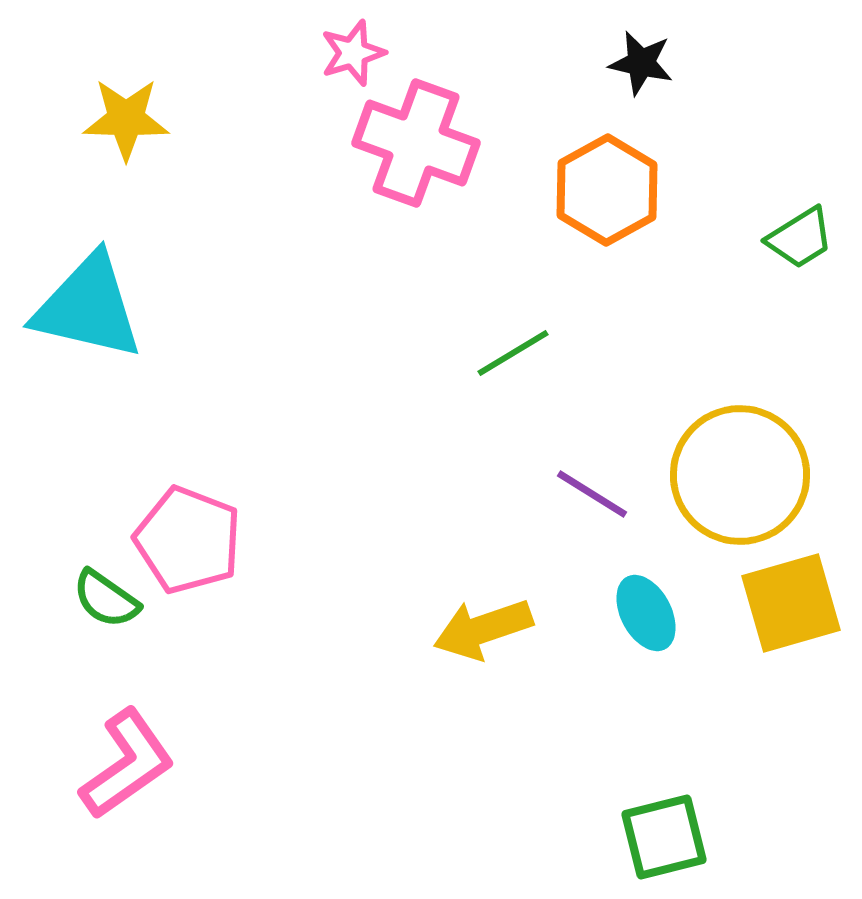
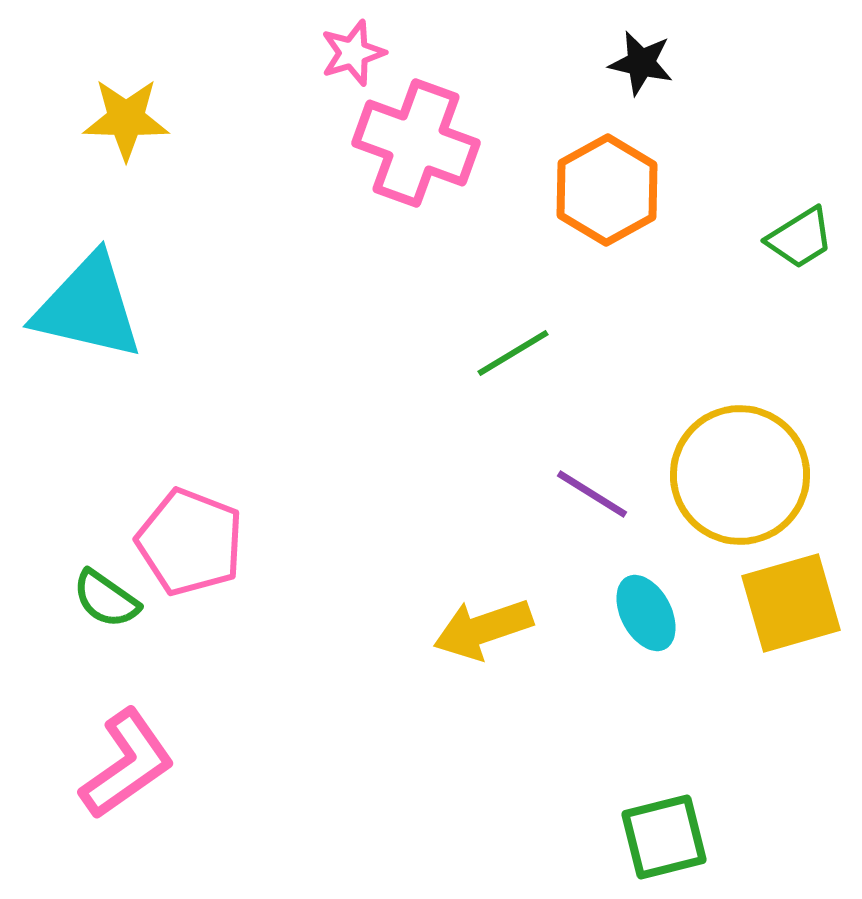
pink pentagon: moved 2 px right, 2 px down
